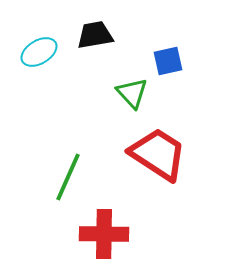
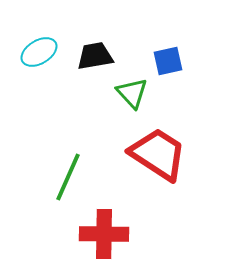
black trapezoid: moved 21 px down
